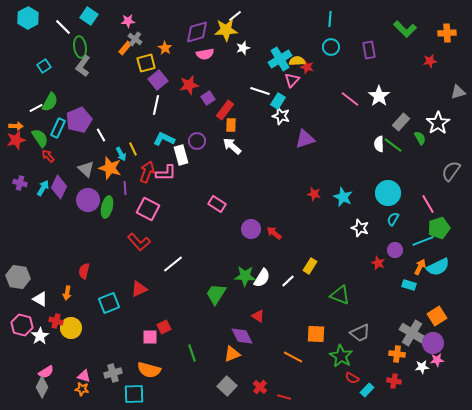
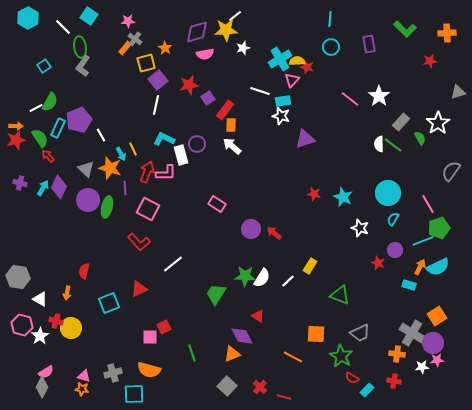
purple rectangle at (369, 50): moved 6 px up
cyan rectangle at (278, 101): moved 5 px right; rotated 49 degrees clockwise
purple circle at (197, 141): moved 3 px down
